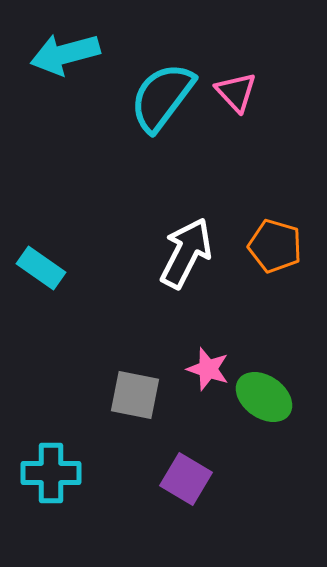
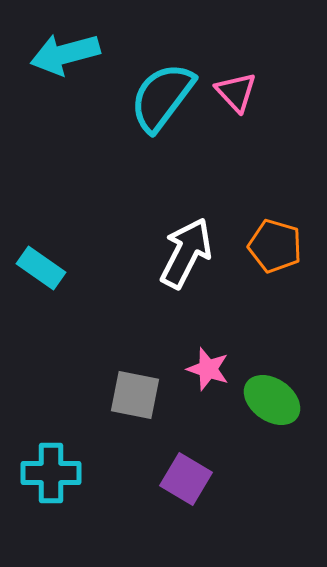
green ellipse: moved 8 px right, 3 px down
